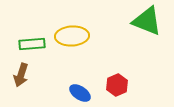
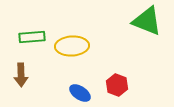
yellow ellipse: moved 10 px down
green rectangle: moved 7 px up
brown arrow: rotated 20 degrees counterclockwise
red hexagon: rotated 15 degrees counterclockwise
